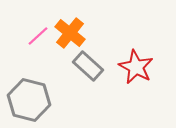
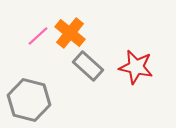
red star: rotated 16 degrees counterclockwise
